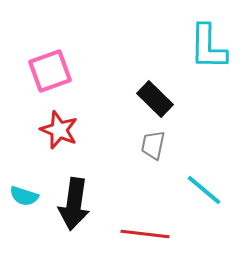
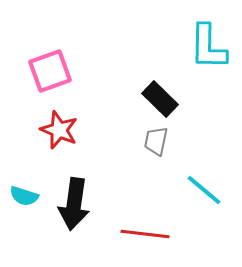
black rectangle: moved 5 px right
gray trapezoid: moved 3 px right, 4 px up
